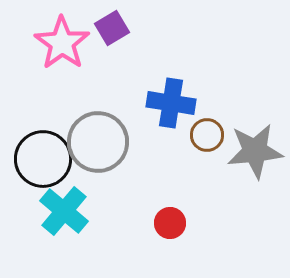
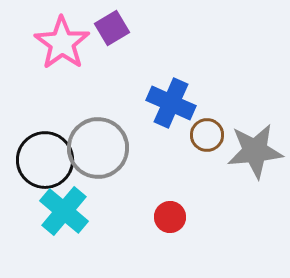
blue cross: rotated 15 degrees clockwise
gray circle: moved 6 px down
black circle: moved 2 px right, 1 px down
red circle: moved 6 px up
